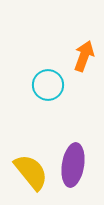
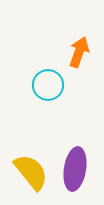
orange arrow: moved 5 px left, 4 px up
purple ellipse: moved 2 px right, 4 px down
